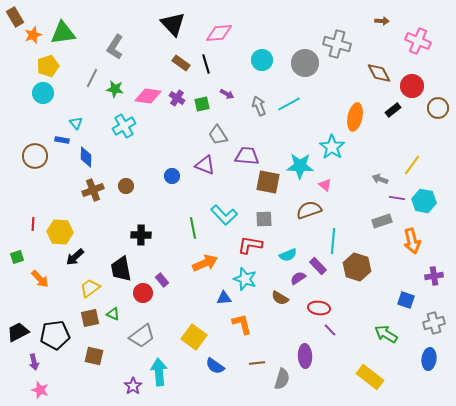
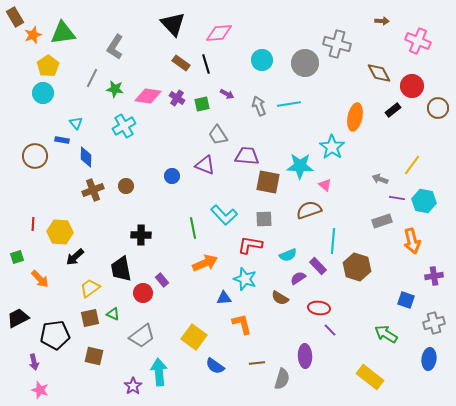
yellow pentagon at (48, 66): rotated 15 degrees counterclockwise
cyan line at (289, 104): rotated 20 degrees clockwise
black trapezoid at (18, 332): moved 14 px up
